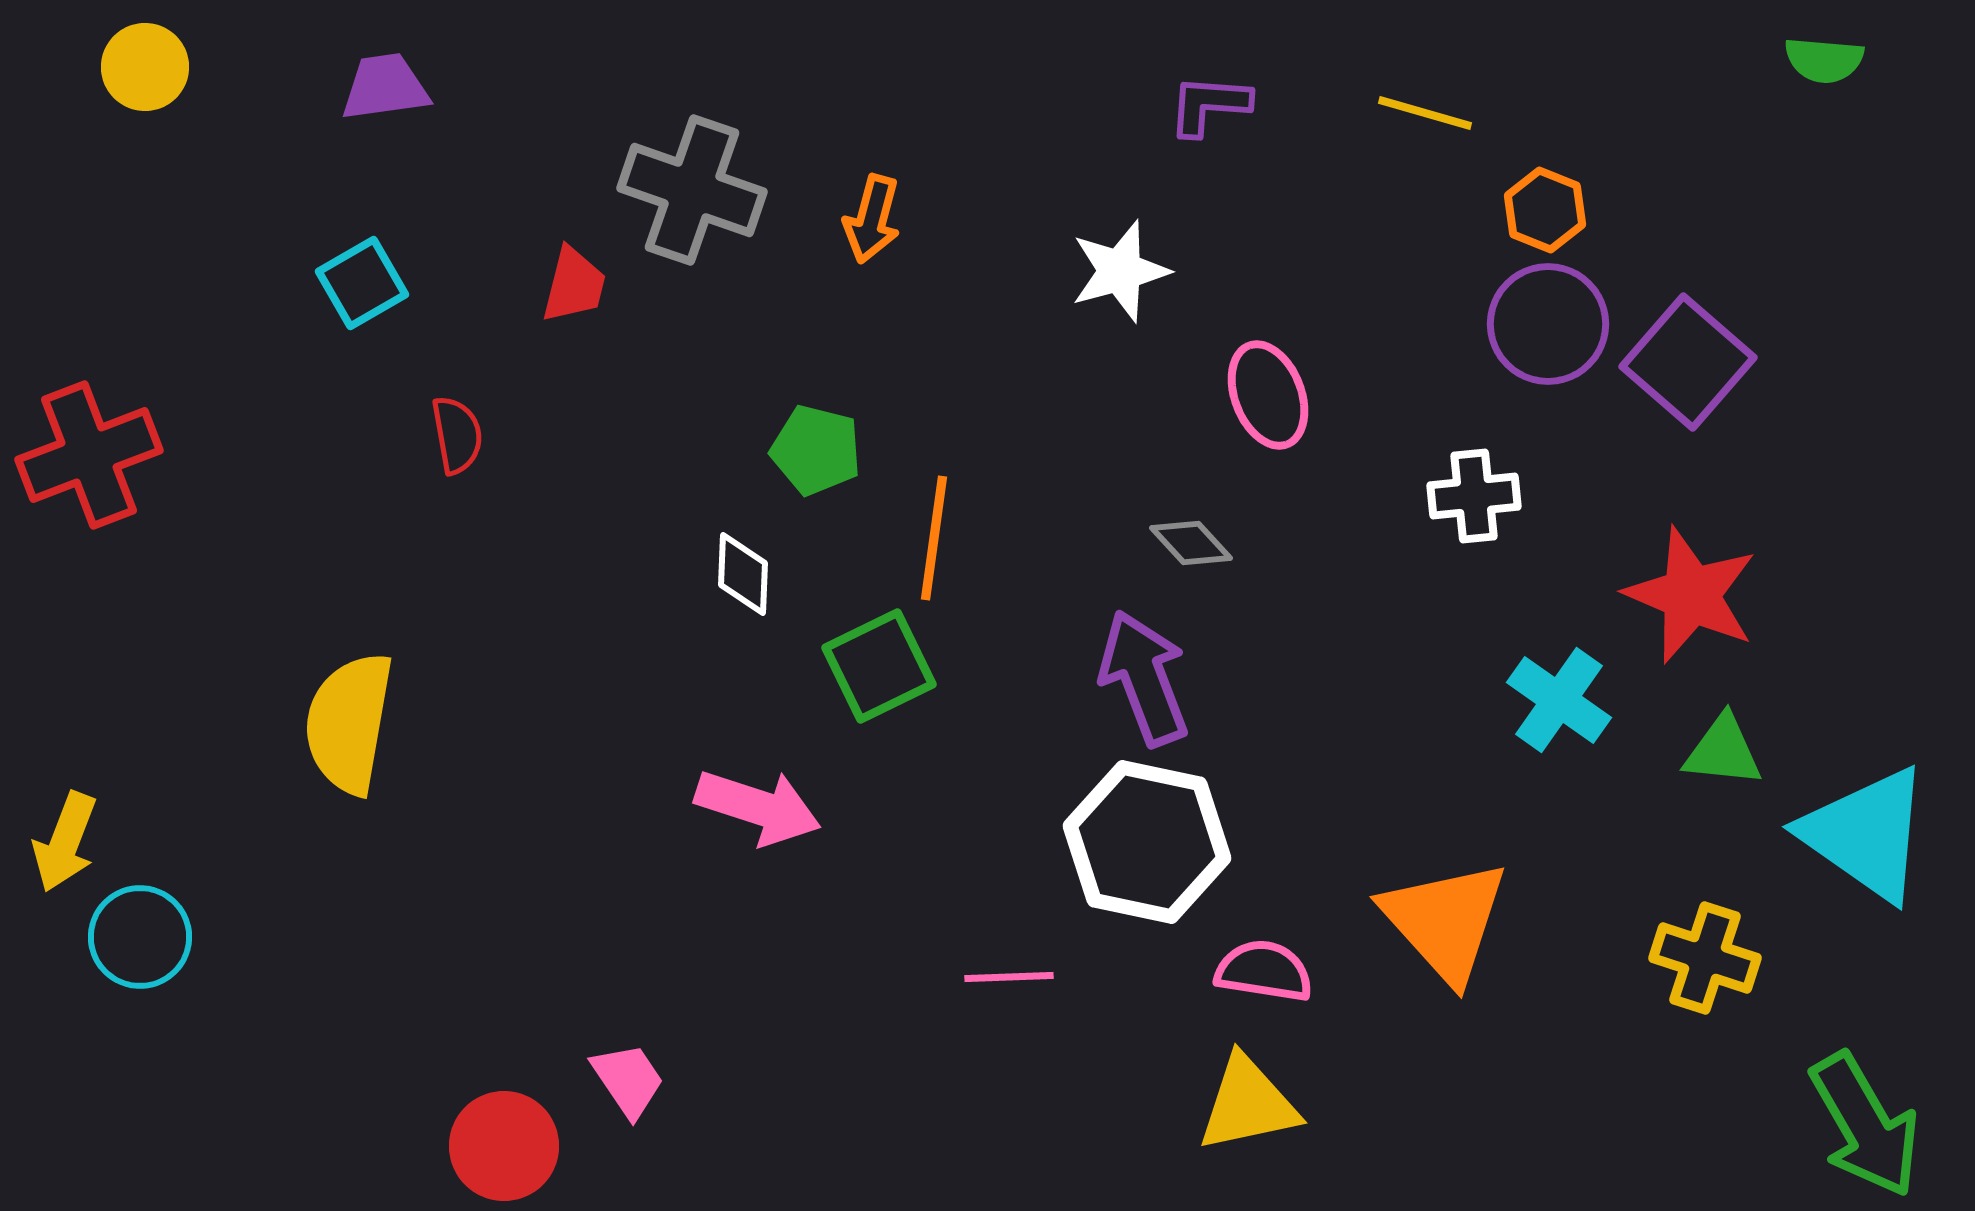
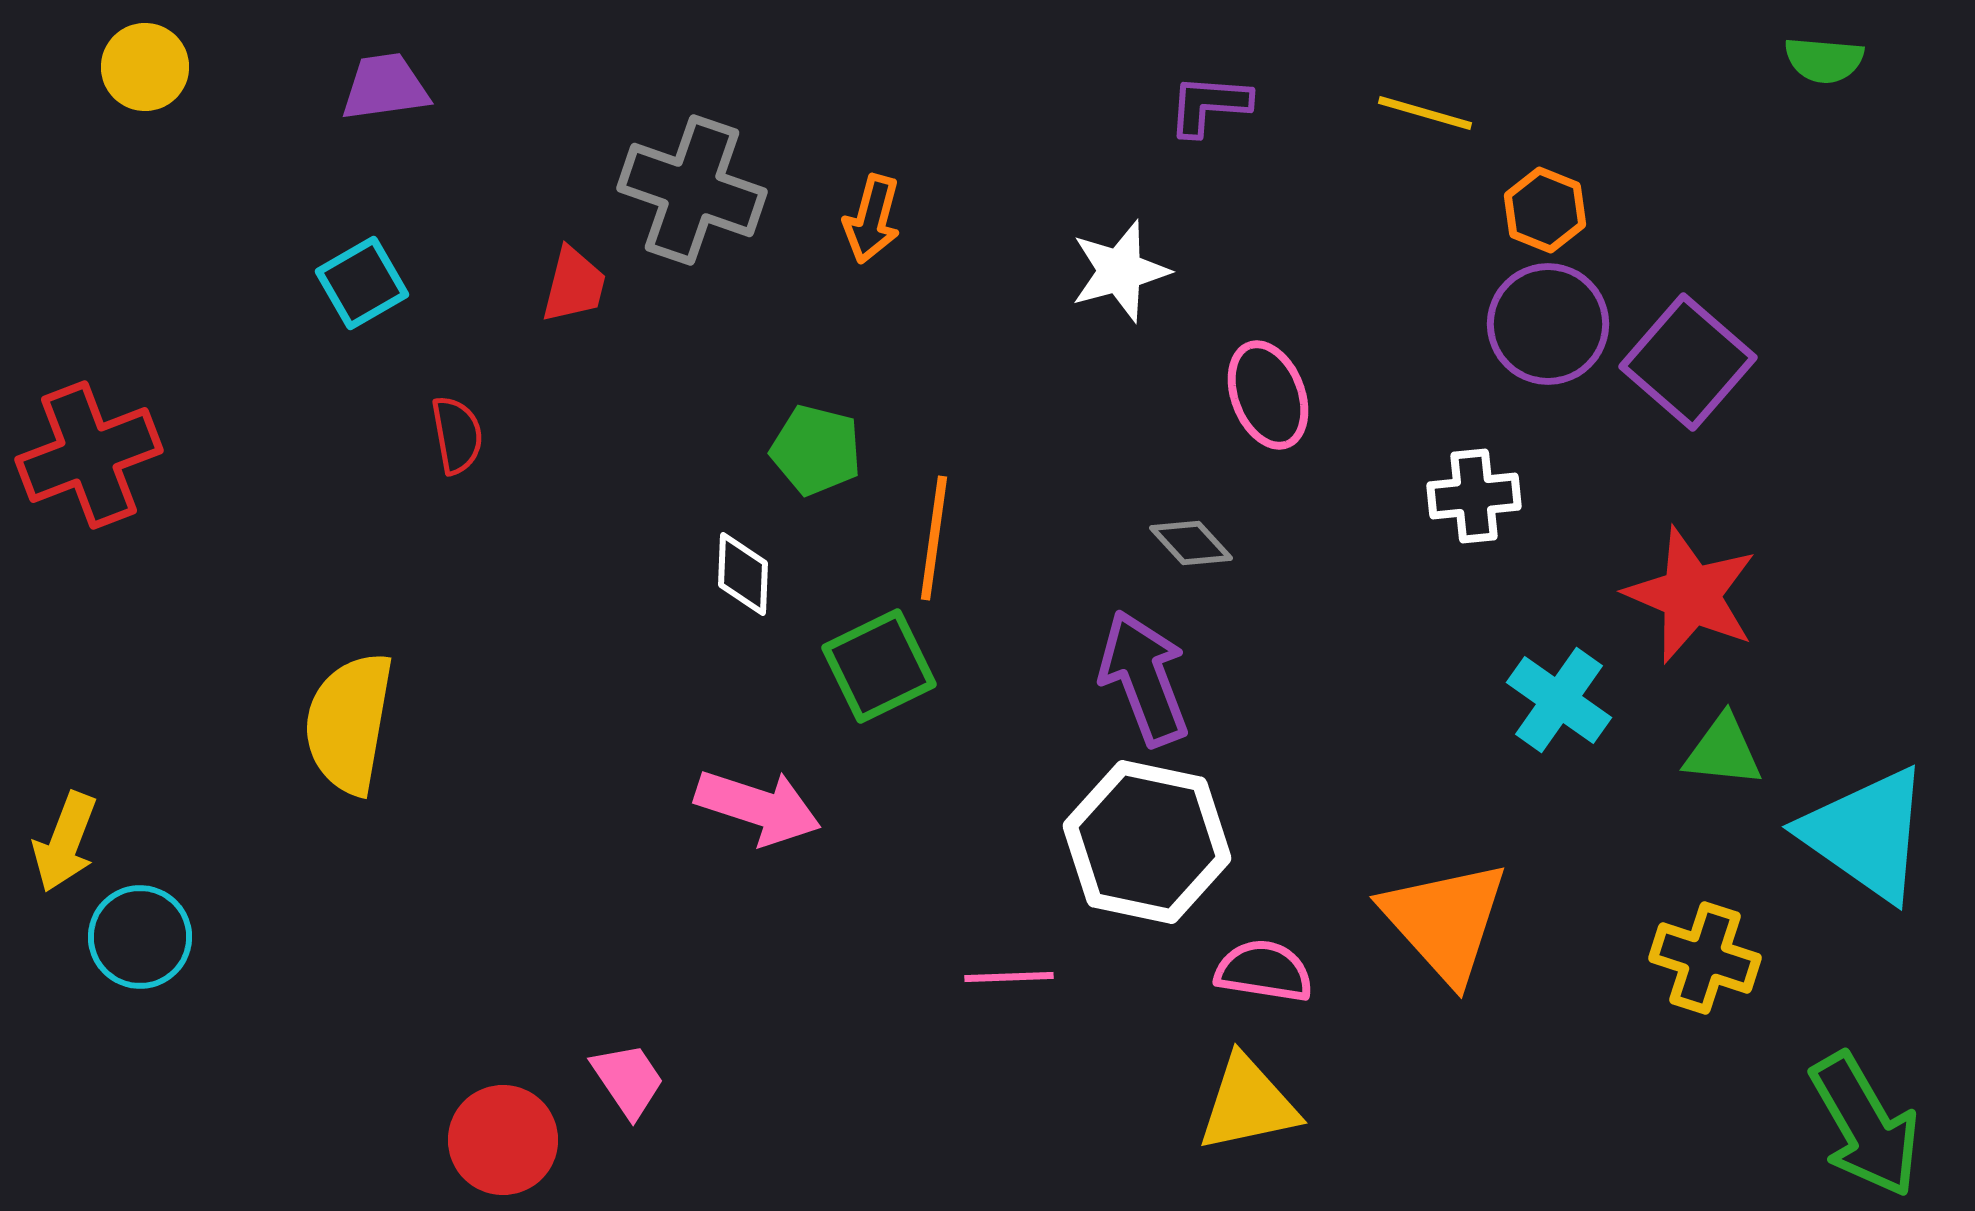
red circle: moved 1 px left, 6 px up
